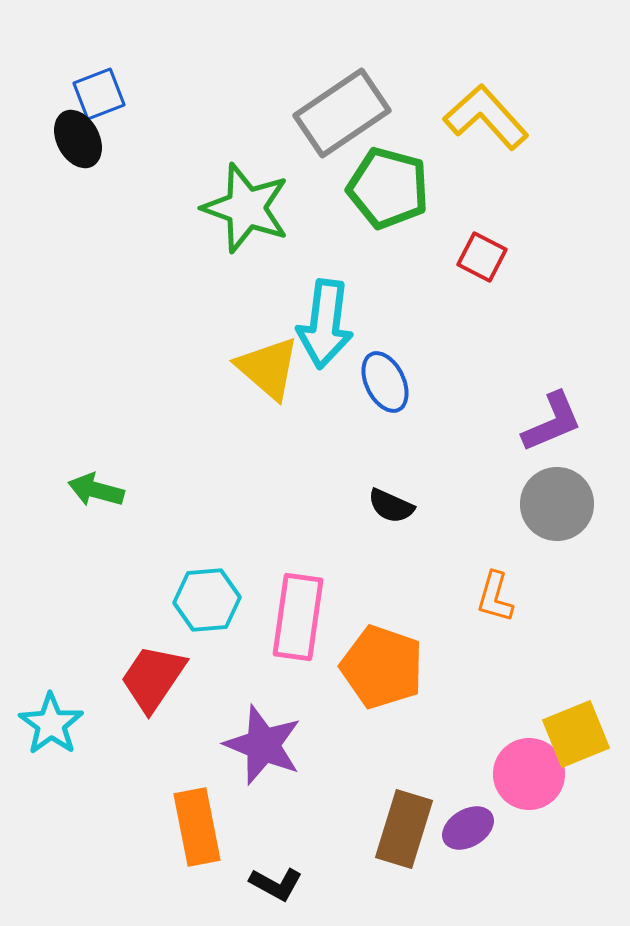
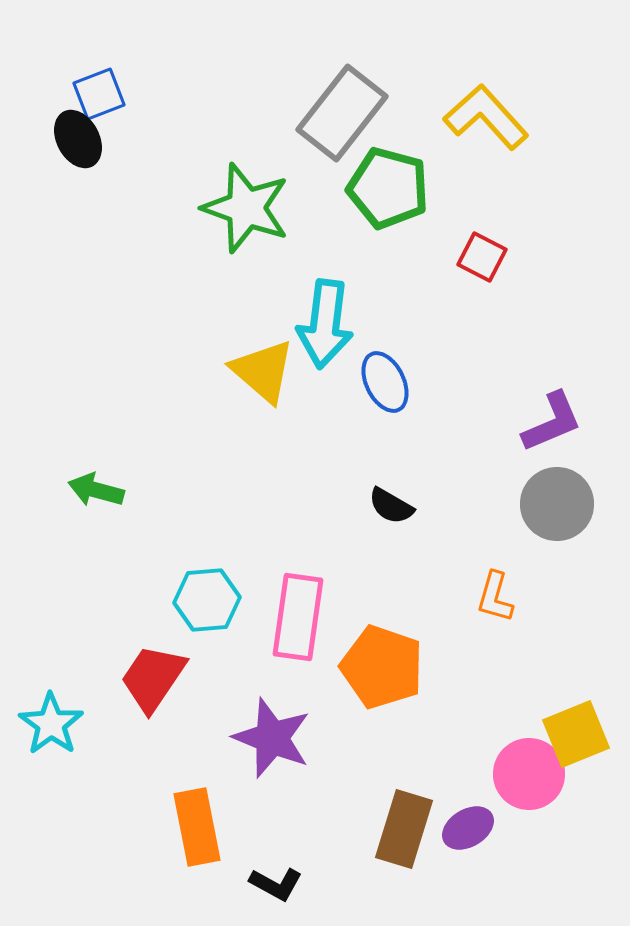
gray rectangle: rotated 18 degrees counterclockwise
yellow triangle: moved 5 px left, 3 px down
black semicircle: rotated 6 degrees clockwise
purple star: moved 9 px right, 7 px up
